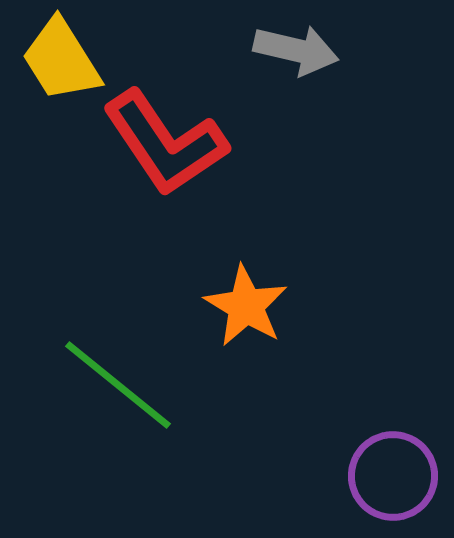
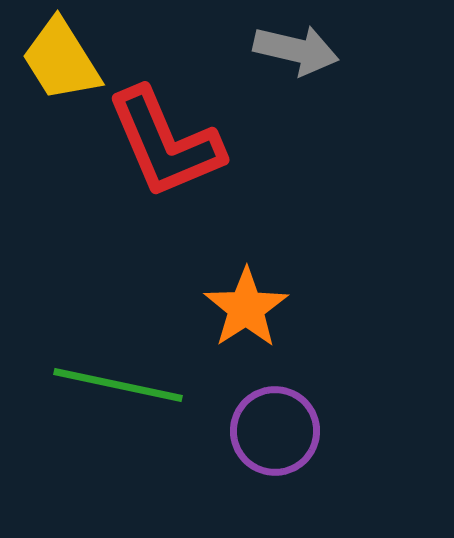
red L-shape: rotated 11 degrees clockwise
orange star: moved 2 px down; rotated 8 degrees clockwise
green line: rotated 27 degrees counterclockwise
purple circle: moved 118 px left, 45 px up
